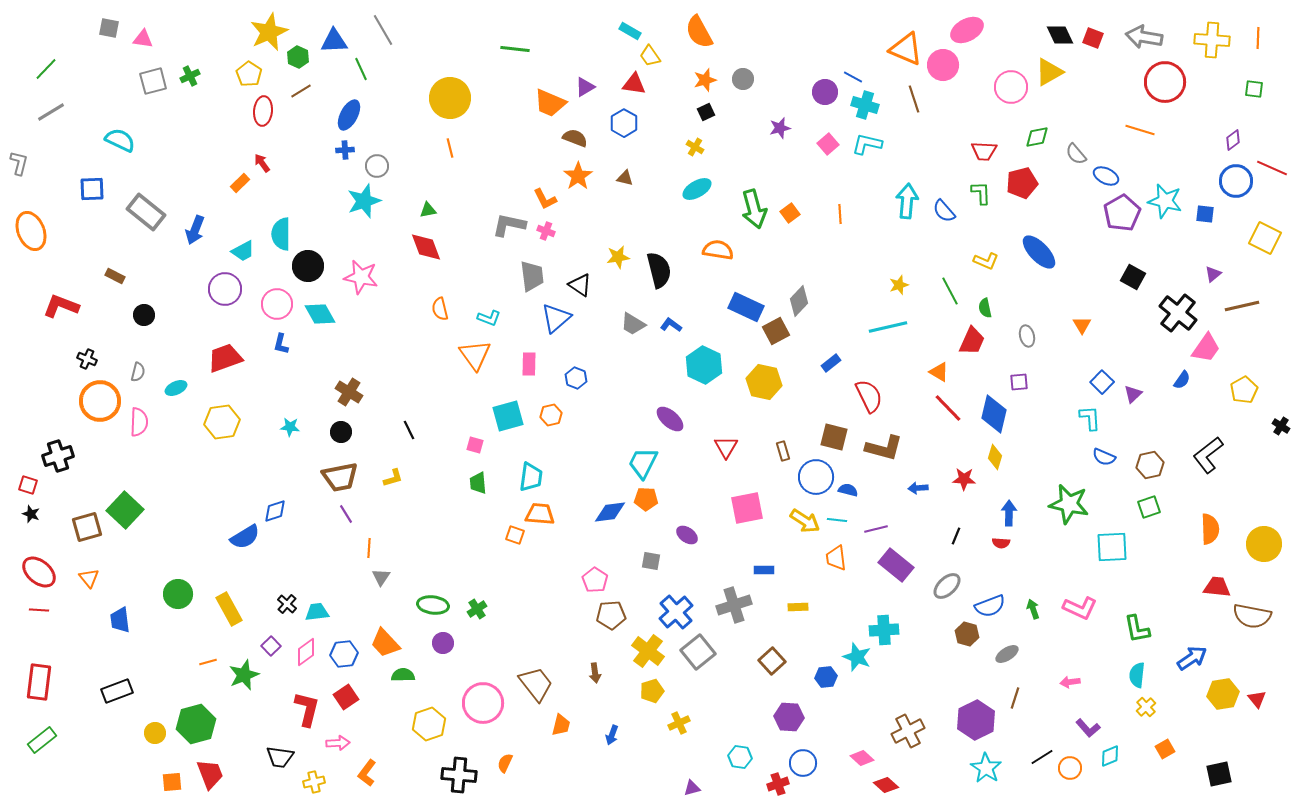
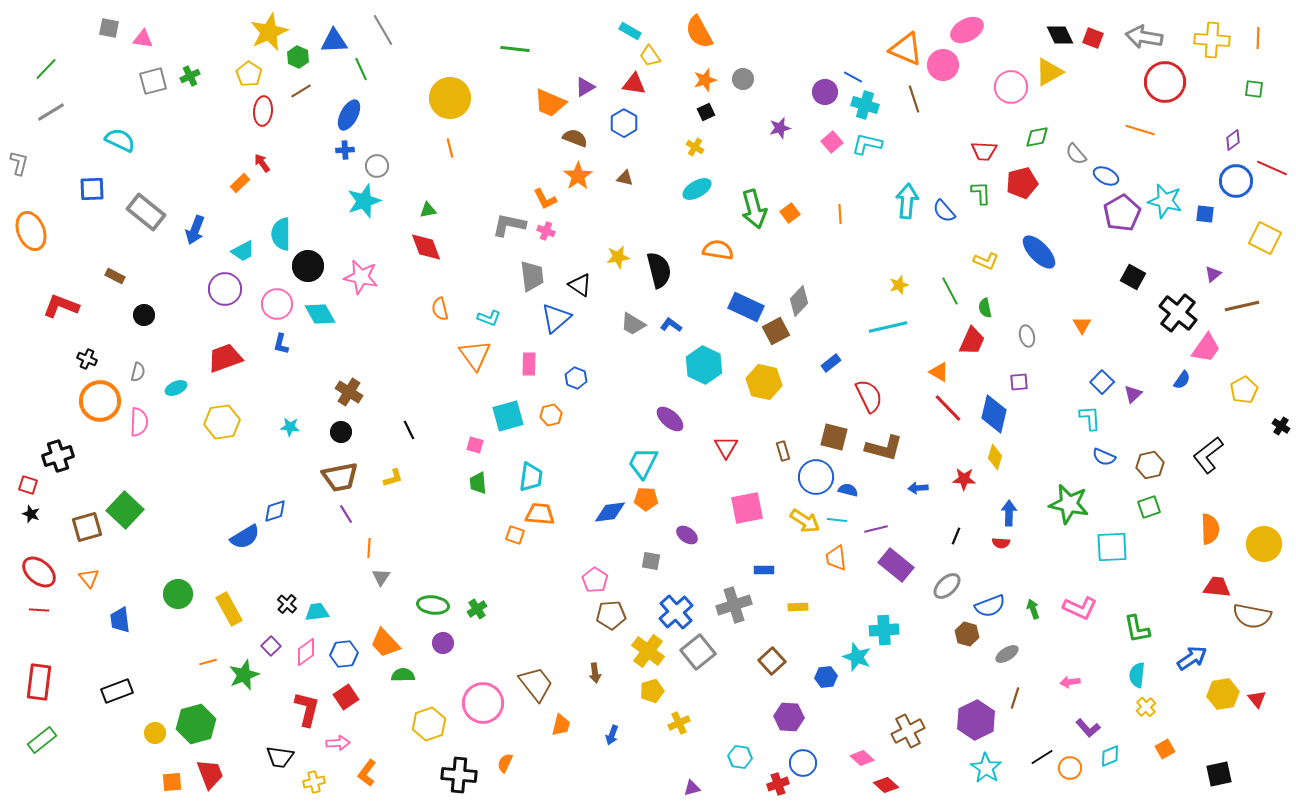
pink square at (828, 144): moved 4 px right, 2 px up
